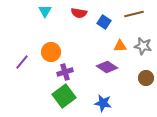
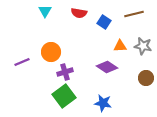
purple line: rotated 28 degrees clockwise
